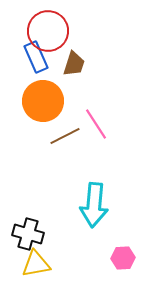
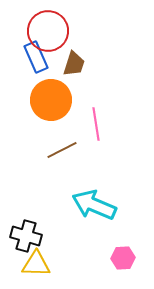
orange circle: moved 8 px right, 1 px up
pink line: rotated 24 degrees clockwise
brown line: moved 3 px left, 14 px down
cyan arrow: rotated 108 degrees clockwise
black cross: moved 2 px left, 2 px down
yellow triangle: rotated 12 degrees clockwise
